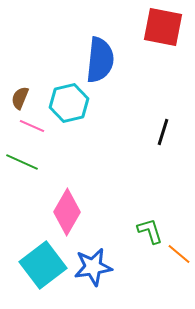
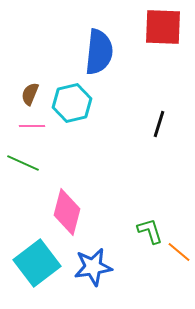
red square: rotated 9 degrees counterclockwise
blue semicircle: moved 1 px left, 8 px up
brown semicircle: moved 10 px right, 4 px up
cyan hexagon: moved 3 px right
pink line: rotated 25 degrees counterclockwise
black line: moved 4 px left, 8 px up
green line: moved 1 px right, 1 px down
pink diamond: rotated 15 degrees counterclockwise
orange line: moved 2 px up
cyan square: moved 6 px left, 2 px up
